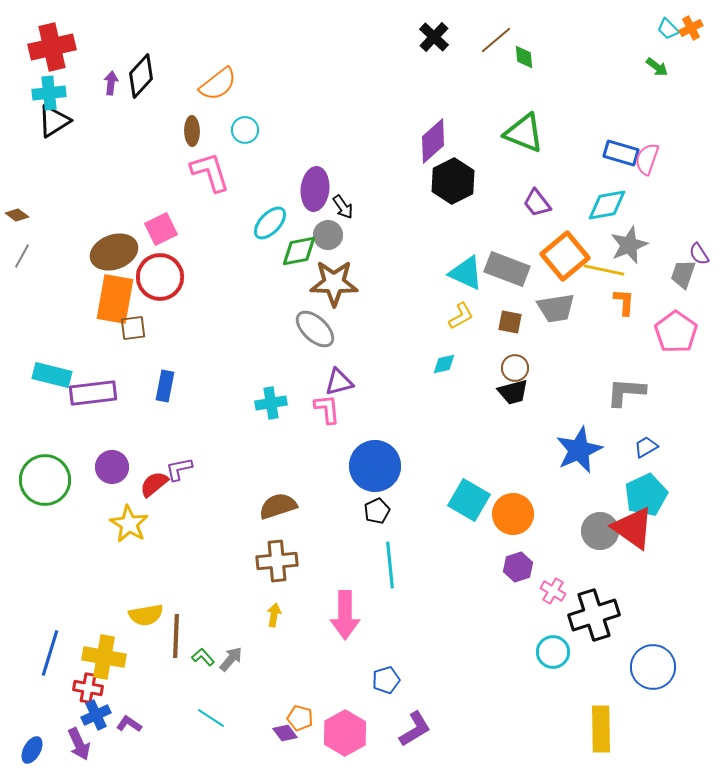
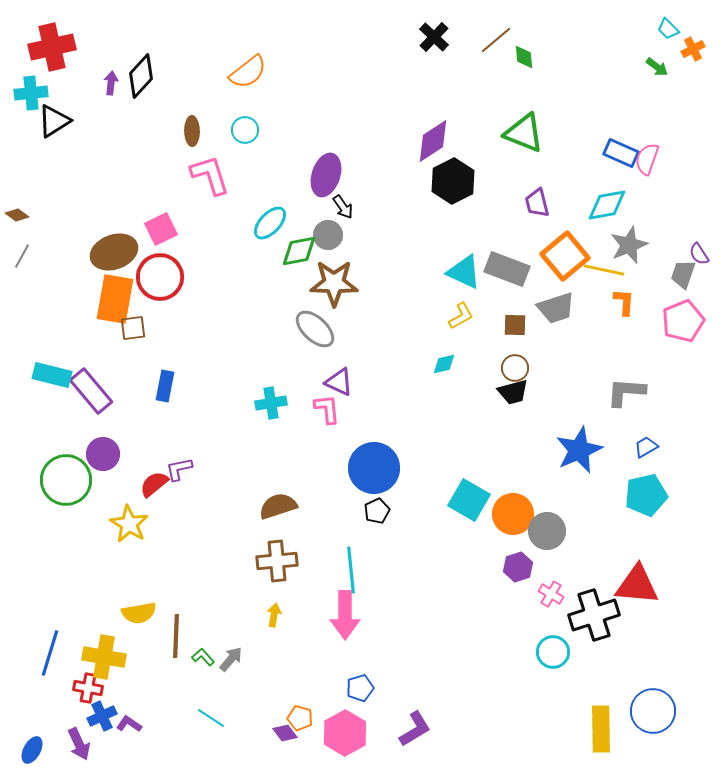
orange cross at (691, 28): moved 2 px right, 21 px down
orange semicircle at (218, 84): moved 30 px right, 12 px up
cyan cross at (49, 93): moved 18 px left
purple diamond at (433, 141): rotated 9 degrees clockwise
blue rectangle at (621, 153): rotated 8 degrees clockwise
pink L-shape at (210, 172): moved 3 px down
purple ellipse at (315, 189): moved 11 px right, 14 px up; rotated 12 degrees clockwise
purple trapezoid at (537, 203): rotated 24 degrees clockwise
cyan triangle at (466, 273): moved 2 px left, 1 px up
gray trapezoid at (556, 308): rotated 9 degrees counterclockwise
brown square at (510, 322): moved 5 px right, 3 px down; rotated 10 degrees counterclockwise
pink pentagon at (676, 332): moved 7 px right, 11 px up; rotated 15 degrees clockwise
purple triangle at (339, 382): rotated 40 degrees clockwise
purple rectangle at (93, 393): moved 2 px left, 2 px up; rotated 57 degrees clockwise
blue circle at (375, 466): moved 1 px left, 2 px down
purple circle at (112, 467): moved 9 px left, 13 px up
green circle at (45, 480): moved 21 px right
cyan pentagon at (646, 495): rotated 12 degrees clockwise
red triangle at (633, 528): moved 4 px right, 57 px down; rotated 30 degrees counterclockwise
gray circle at (600, 531): moved 53 px left
cyan line at (390, 565): moved 39 px left, 5 px down
pink cross at (553, 591): moved 2 px left, 3 px down
yellow semicircle at (146, 615): moved 7 px left, 2 px up
blue circle at (653, 667): moved 44 px down
blue pentagon at (386, 680): moved 26 px left, 8 px down
blue cross at (96, 715): moved 6 px right, 1 px down
